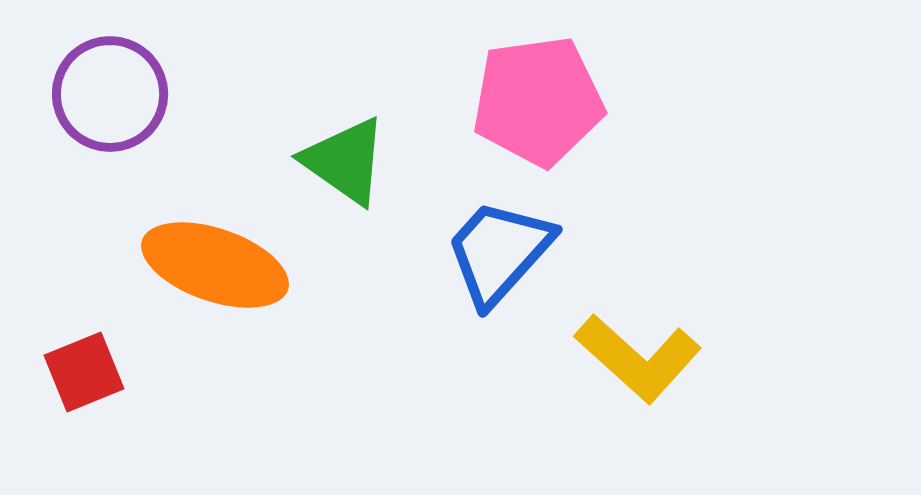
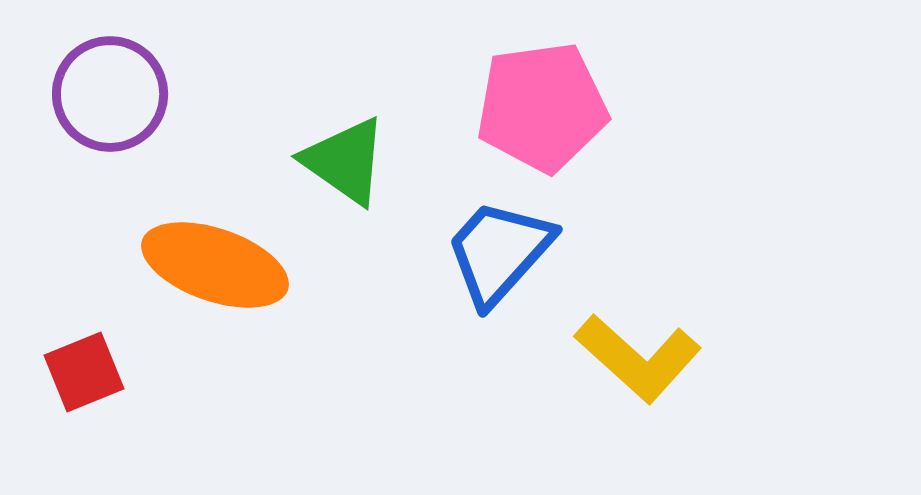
pink pentagon: moved 4 px right, 6 px down
